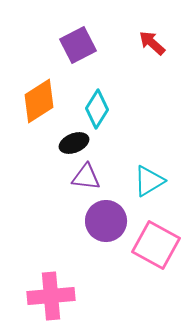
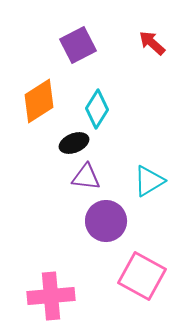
pink square: moved 14 px left, 31 px down
